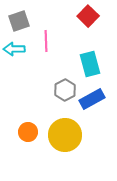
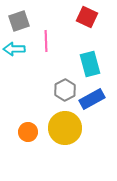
red square: moved 1 px left, 1 px down; rotated 20 degrees counterclockwise
yellow circle: moved 7 px up
